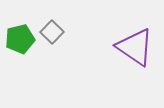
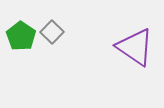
green pentagon: moved 1 px right, 3 px up; rotated 24 degrees counterclockwise
